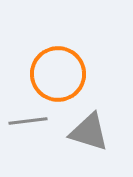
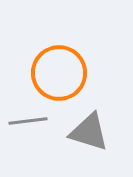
orange circle: moved 1 px right, 1 px up
